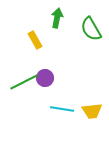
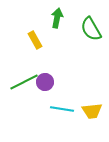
purple circle: moved 4 px down
